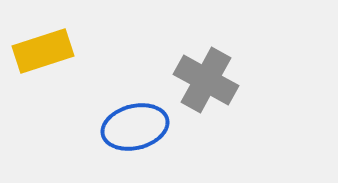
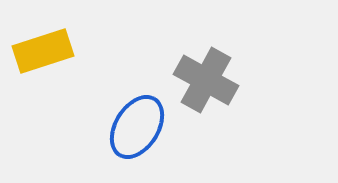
blue ellipse: moved 2 px right; rotated 44 degrees counterclockwise
